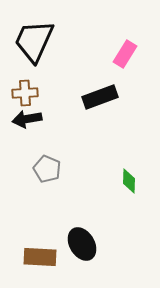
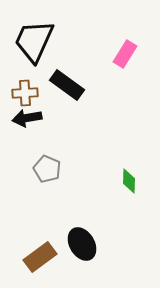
black rectangle: moved 33 px left, 12 px up; rotated 56 degrees clockwise
black arrow: moved 1 px up
brown rectangle: rotated 40 degrees counterclockwise
